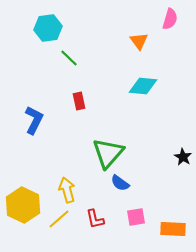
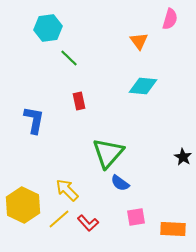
blue L-shape: rotated 16 degrees counterclockwise
yellow arrow: rotated 30 degrees counterclockwise
red L-shape: moved 7 px left, 4 px down; rotated 30 degrees counterclockwise
